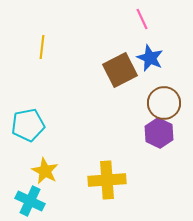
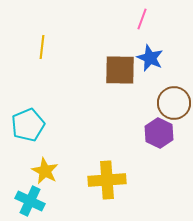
pink line: rotated 45 degrees clockwise
brown square: rotated 28 degrees clockwise
brown circle: moved 10 px right
cyan pentagon: rotated 12 degrees counterclockwise
